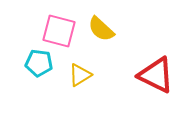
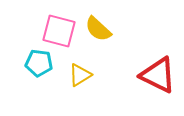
yellow semicircle: moved 3 px left
red triangle: moved 2 px right
